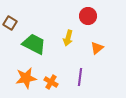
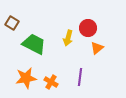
red circle: moved 12 px down
brown square: moved 2 px right
